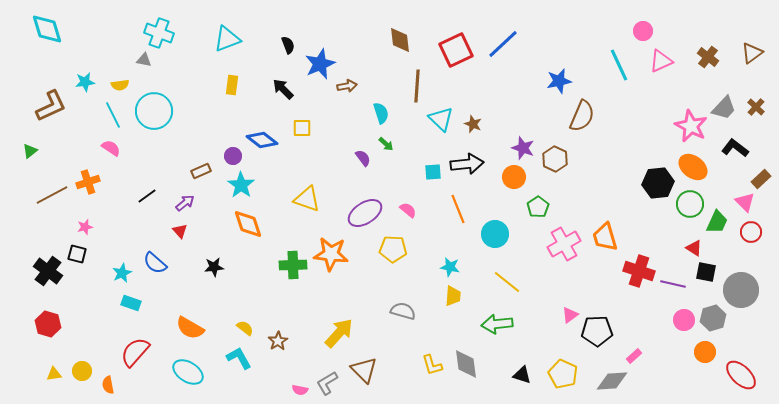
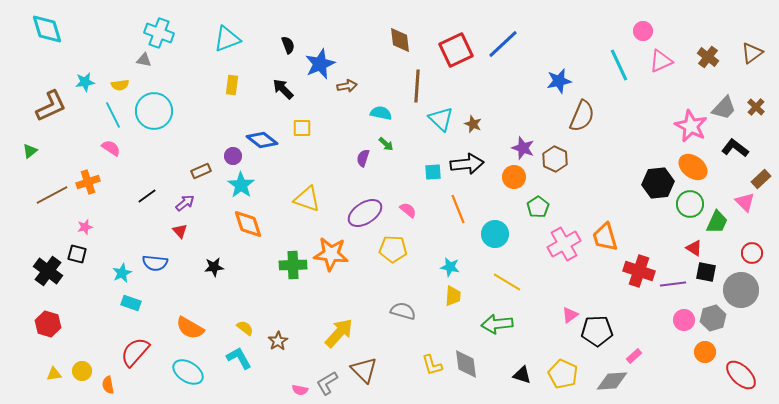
cyan semicircle at (381, 113): rotated 60 degrees counterclockwise
purple semicircle at (363, 158): rotated 126 degrees counterclockwise
red circle at (751, 232): moved 1 px right, 21 px down
blue semicircle at (155, 263): rotated 35 degrees counterclockwise
yellow line at (507, 282): rotated 8 degrees counterclockwise
purple line at (673, 284): rotated 20 degrees counterclockwise
